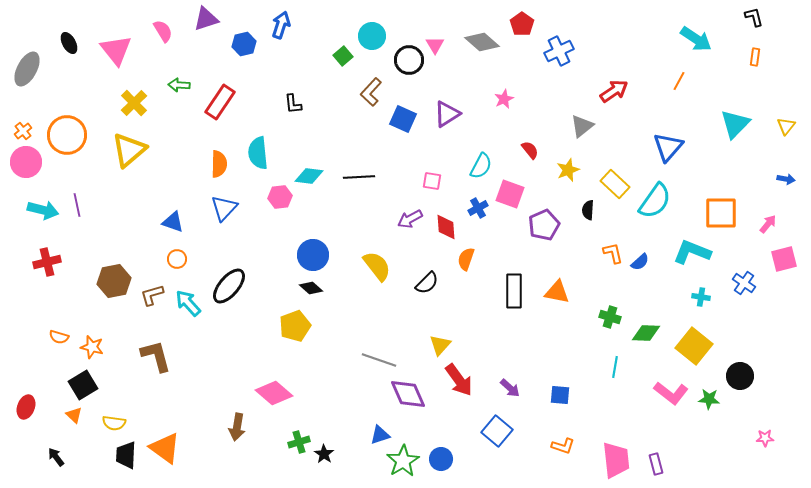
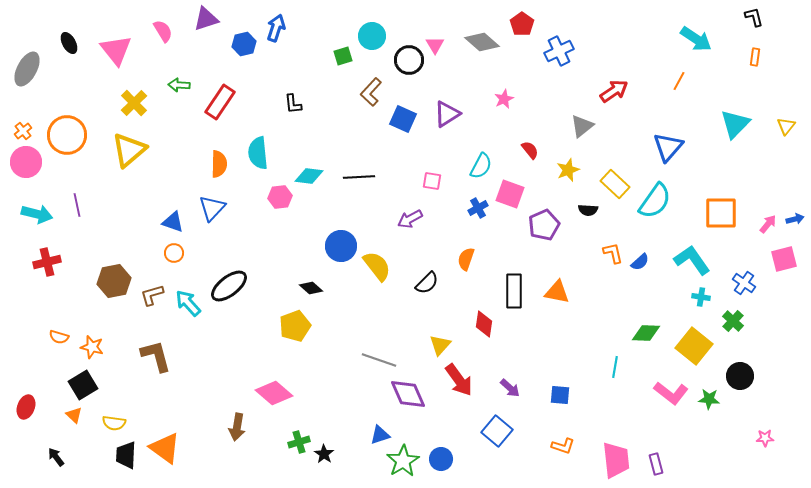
blue arrow at (281, 25): moved 5 px left, 3 px down
green square at (343, 56): rotated 24 degrees clockwise
blue arrow at (786, 179): moved 9 px right, 40 px down; rotated 24 degrees counterclockwise
blue triangle at (224, 208): moved 12 px left
cyan arrow at (43, 210): moved 6 px left, 4 px down
black semicircle at (588, 210): rotated 90 degrees counterclockwise
red diamond at (446, 227): moved 38 px right, 97 px down; rotated 12 degrees clockwise
cyan L-shape at (692, 252): moved 8 px down; rotated 33 degrees clockwise
blue circle at (313, 255): moved 28 px right, 9 px up
orange circle at (177, 259): moved 3 px left, 6 px up
black ellipse at (229, 286): rotated 12 degrees clockwise
green cross at (610, 317): moved 123 px right, 4 px down; rotated 25 degrees clockwise
